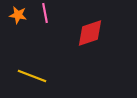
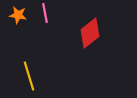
red diamond: rotated 20 degrees counterclockwise
yellow line: moved 3 px left; rotated 52 degrees clockwise
